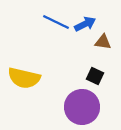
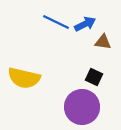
black square: moved 1 px left, 1 px down
